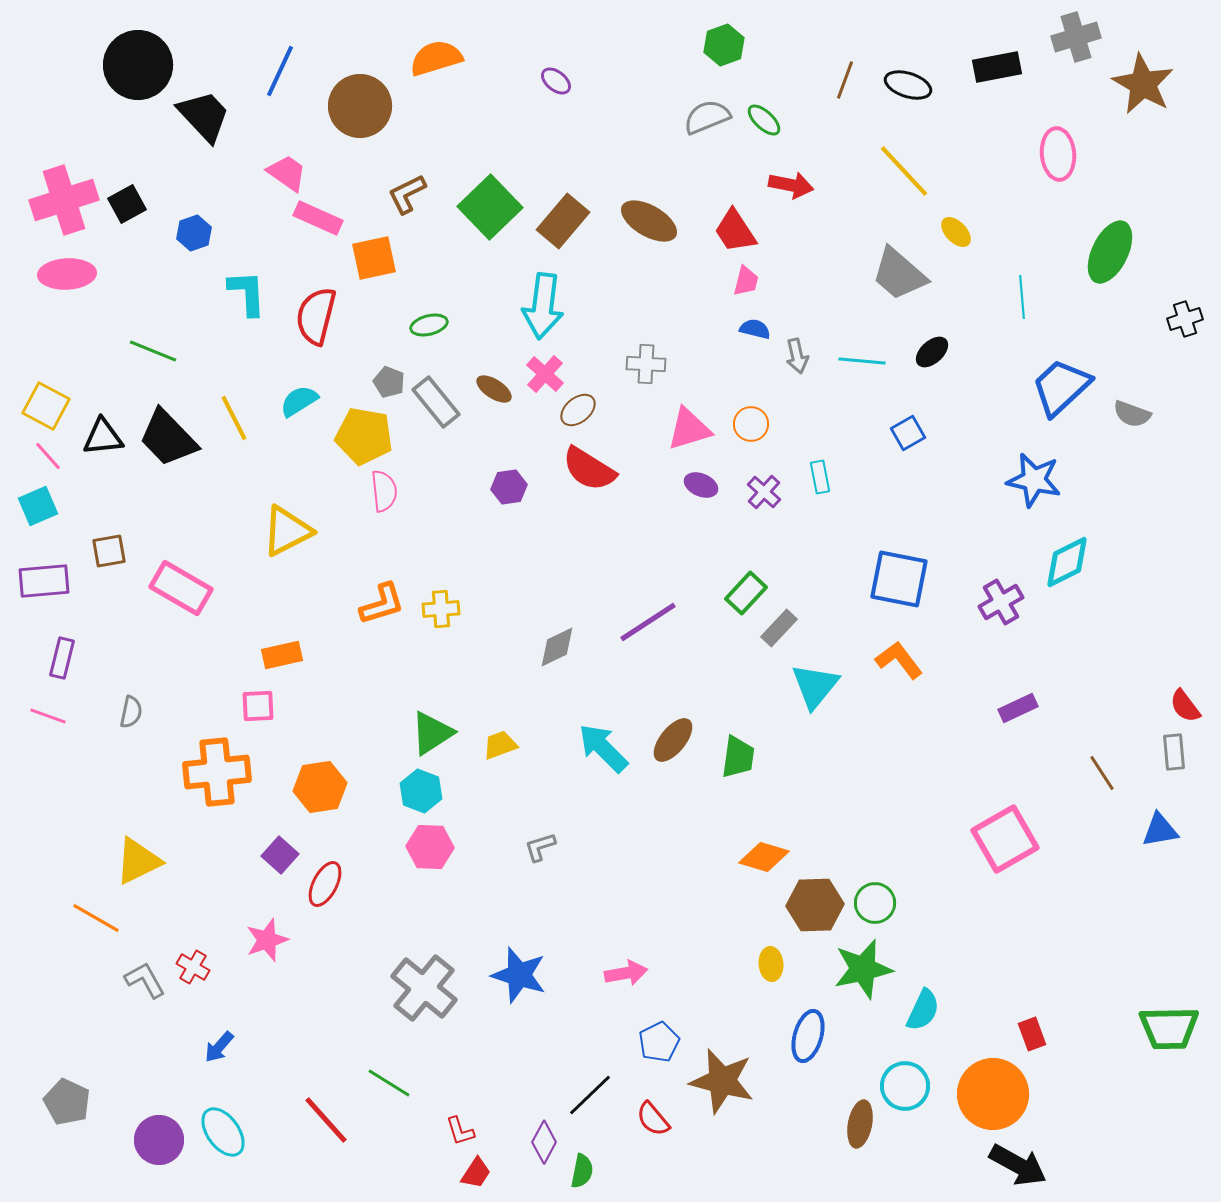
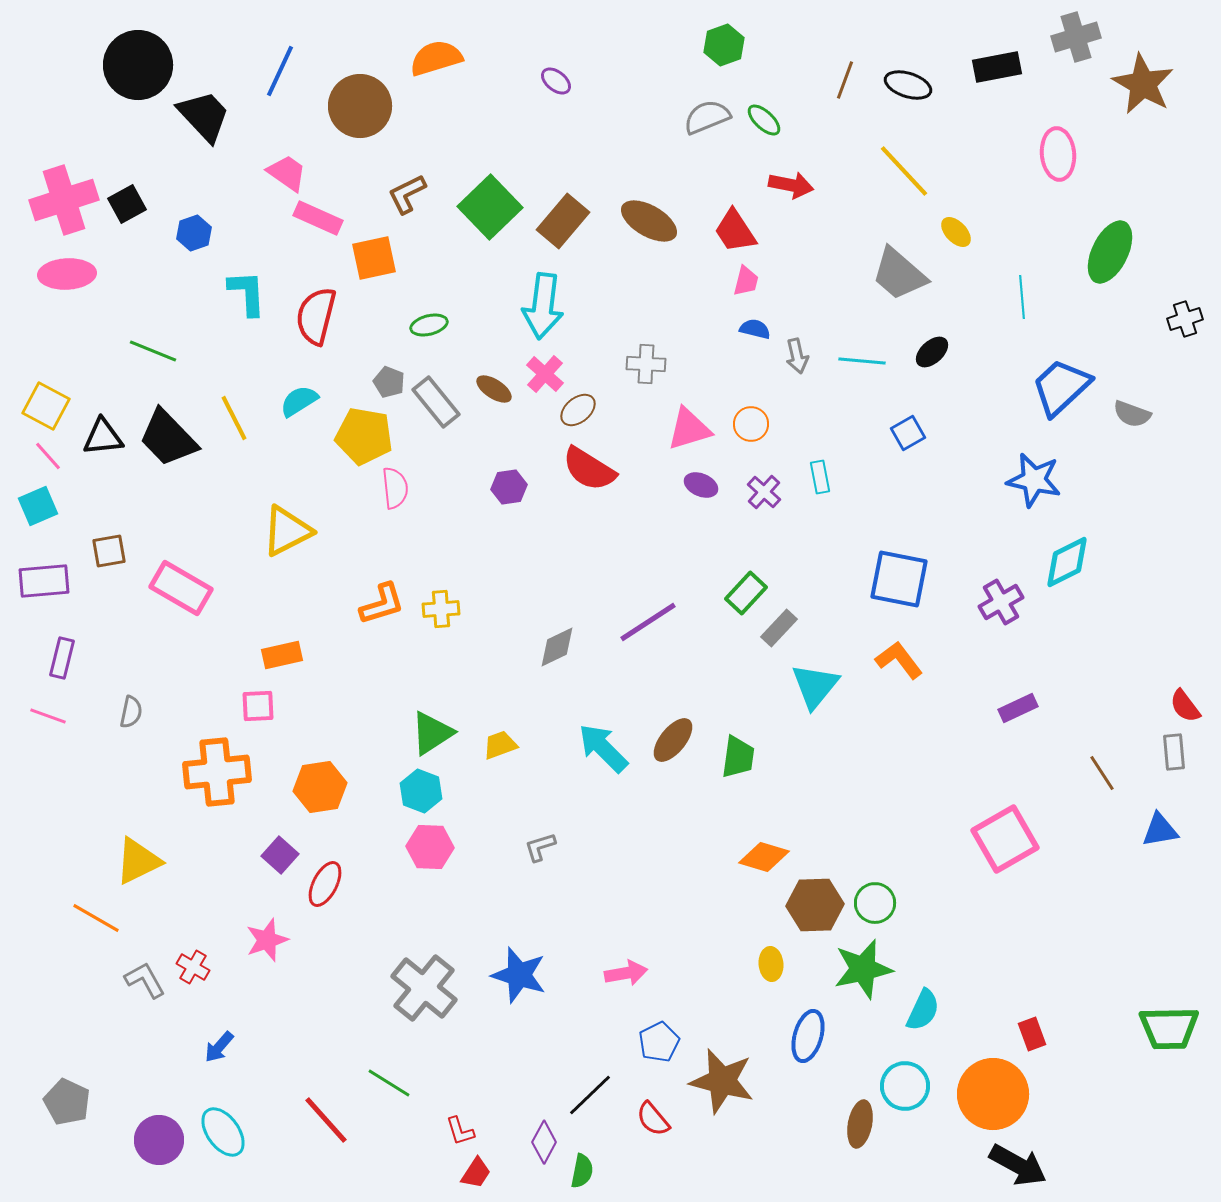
pink semicircle at (384, 491): moved 11 px right, 3 px up
